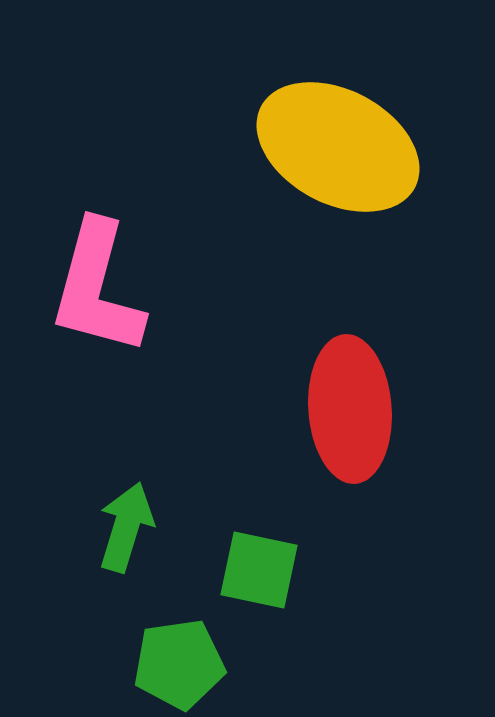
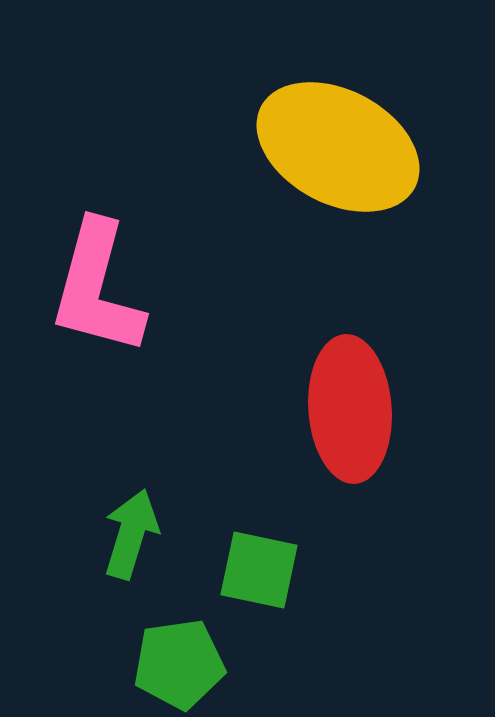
green arrow: moved 5 px right, 7 px down
